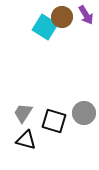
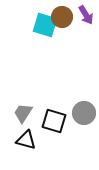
cyan square: moved 2 px up; rotated 15 degrees counterclockwise
